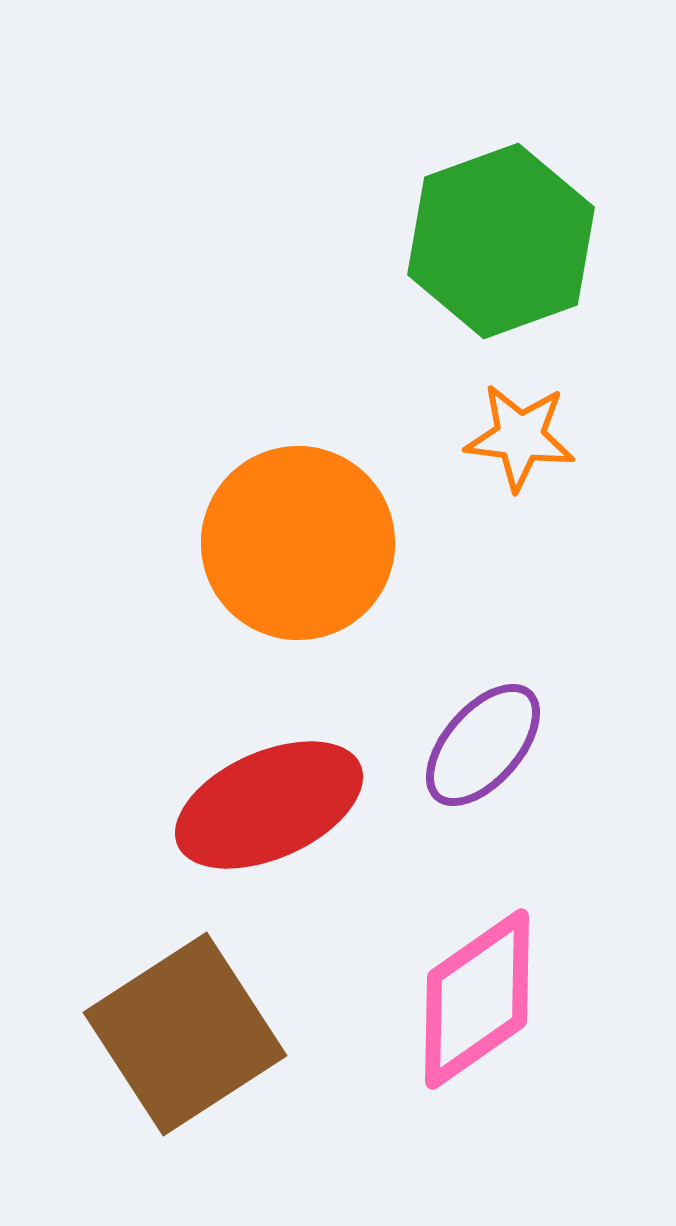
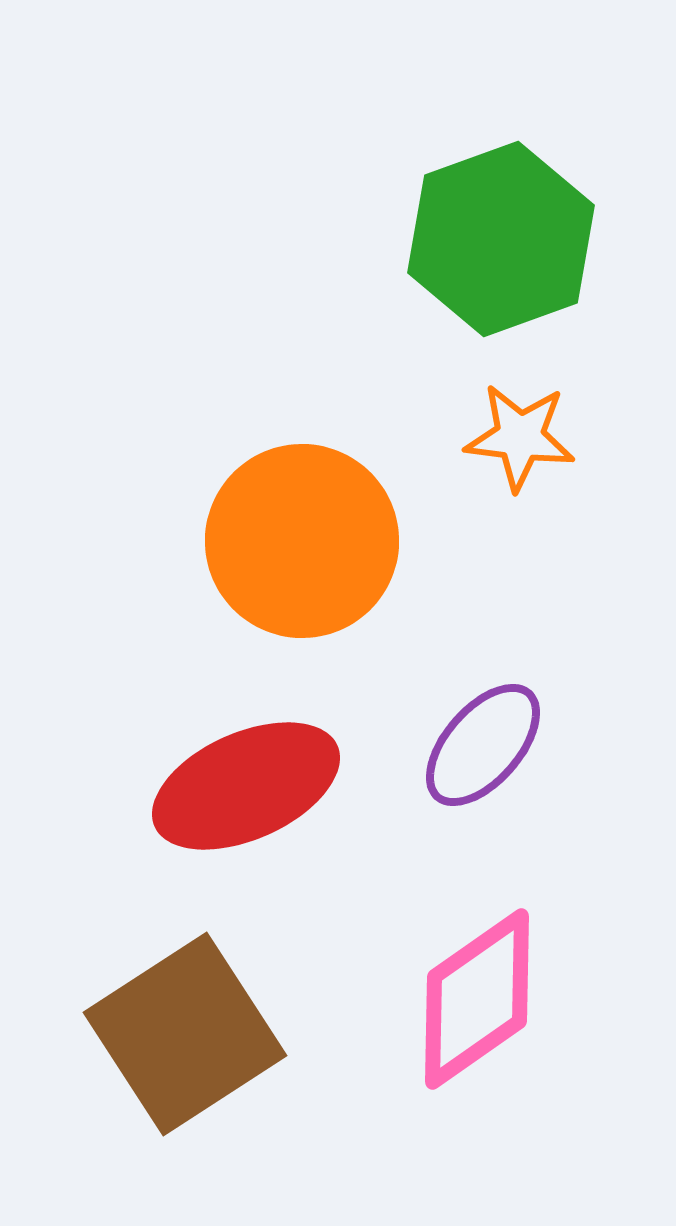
green hexagon: moved 2 px up
orange circle: moved 4 px right, 2 px up
red ellipse: moved 23 px left, 19 px up
